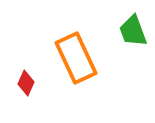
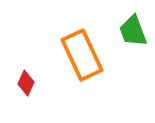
orange rectangle: moved 6 px right, 3 px up
